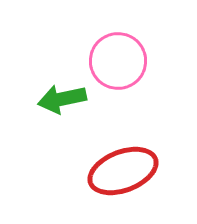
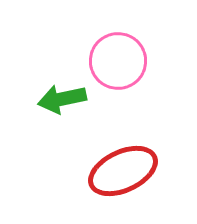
red ellipse: rotated 4 degrees counterclockwise
